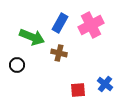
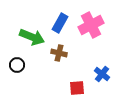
blue cross: moved 3 px left, 10 px up
red square: moved 1 px left, 2 px up
